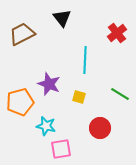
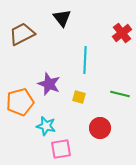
red cross: moved 5 px right
green line: rotated 18 degrees counterclockwise
